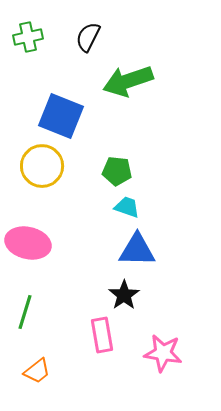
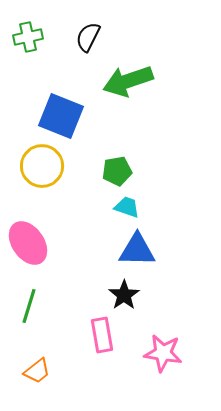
green pentagon: rotated 16 degrees counterclockwise
pink ellipse: rotated 42 degrees clockwise
green line: moved 4 px right, 6 px up
